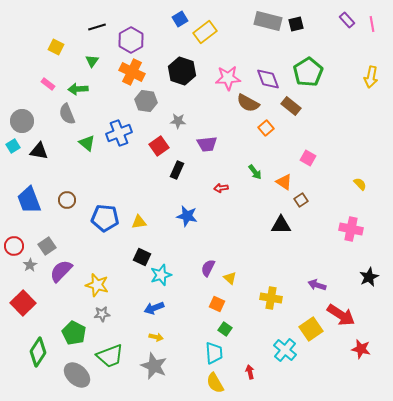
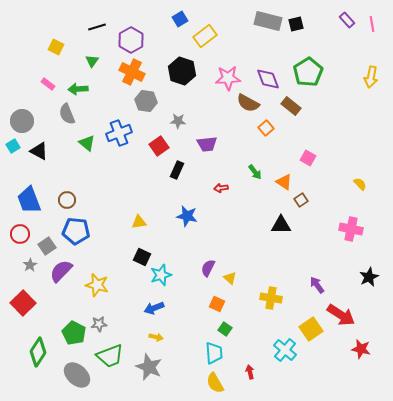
yellow rectangle at (205, 32): moved 4 px down
black triangle at (39, 151): rotated 18 degrees clockwise
blue pentagon at (105, 218): moved 29 px left, 13 px down
red circle at (14, 246): moved 6 px right, 12 px up
purple arrow at (317, 285): rotated 36 degrees clockwise
gray star at (102, 314): moved 3 px left, 10 px down
gray star at (154, 366): moved 5 px left, 1 px down
